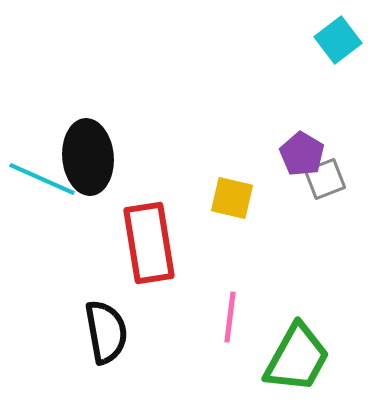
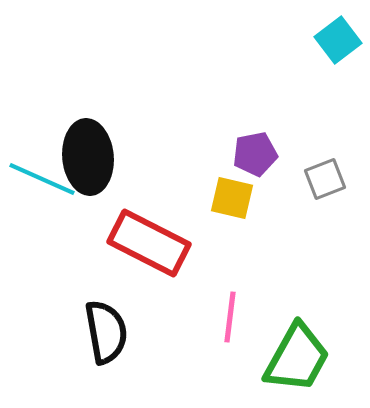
purple pentagon: moved 47 px left; rotated 30 degrees clockwise
red rectangle: rotated 54 degrees counterclockwise
